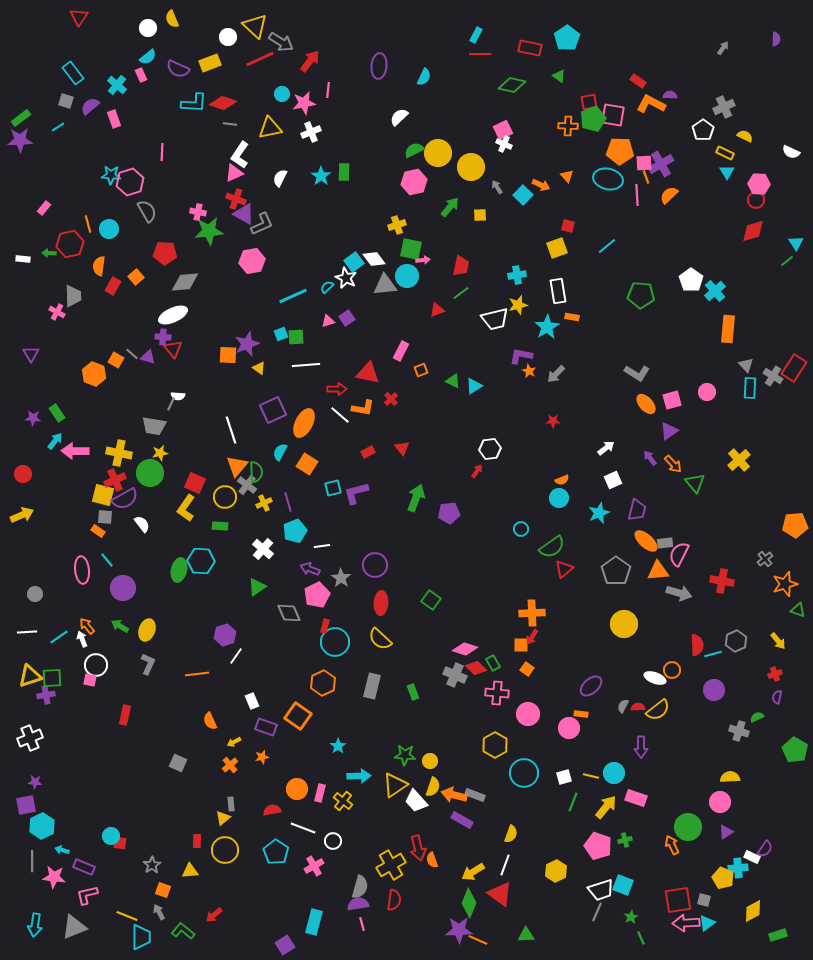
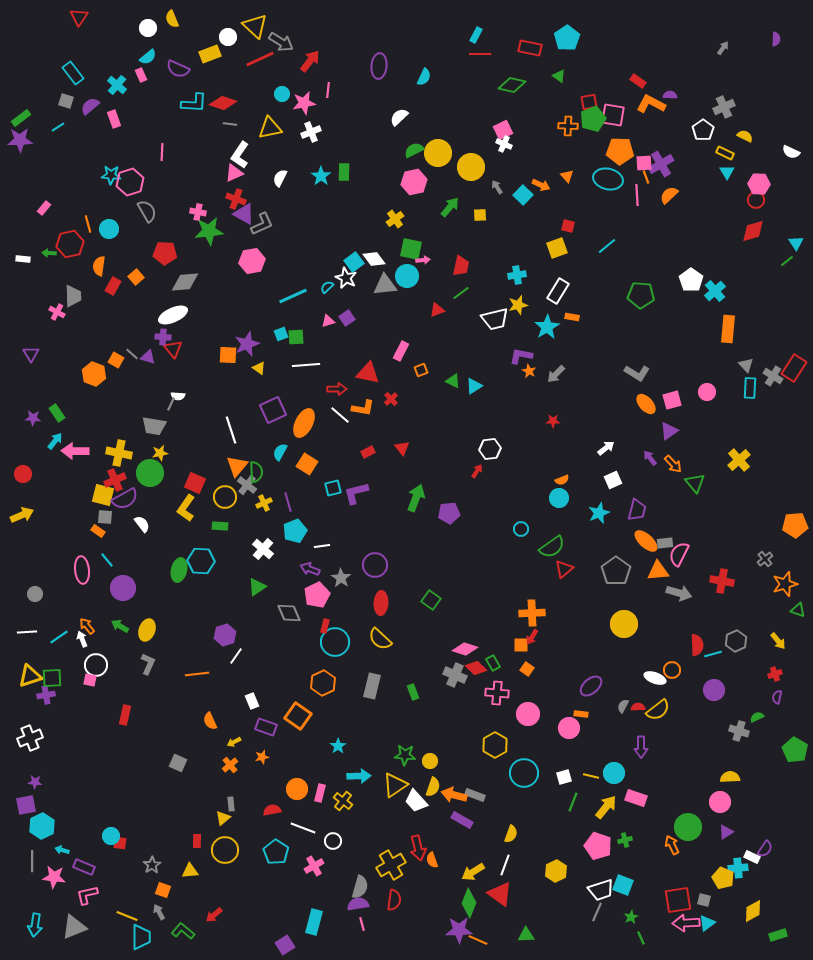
yellow rectangle at (210, 63): moved 9 px up
yellow cross at (397, 225): moved 2 px left, 6 px up; rotated 18 degrees counterclockwise
white rectangle at (558, 291): rotated 40 degrees clockwise
